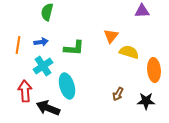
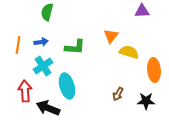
green L-shape: moved 1 px right, 1 px up
